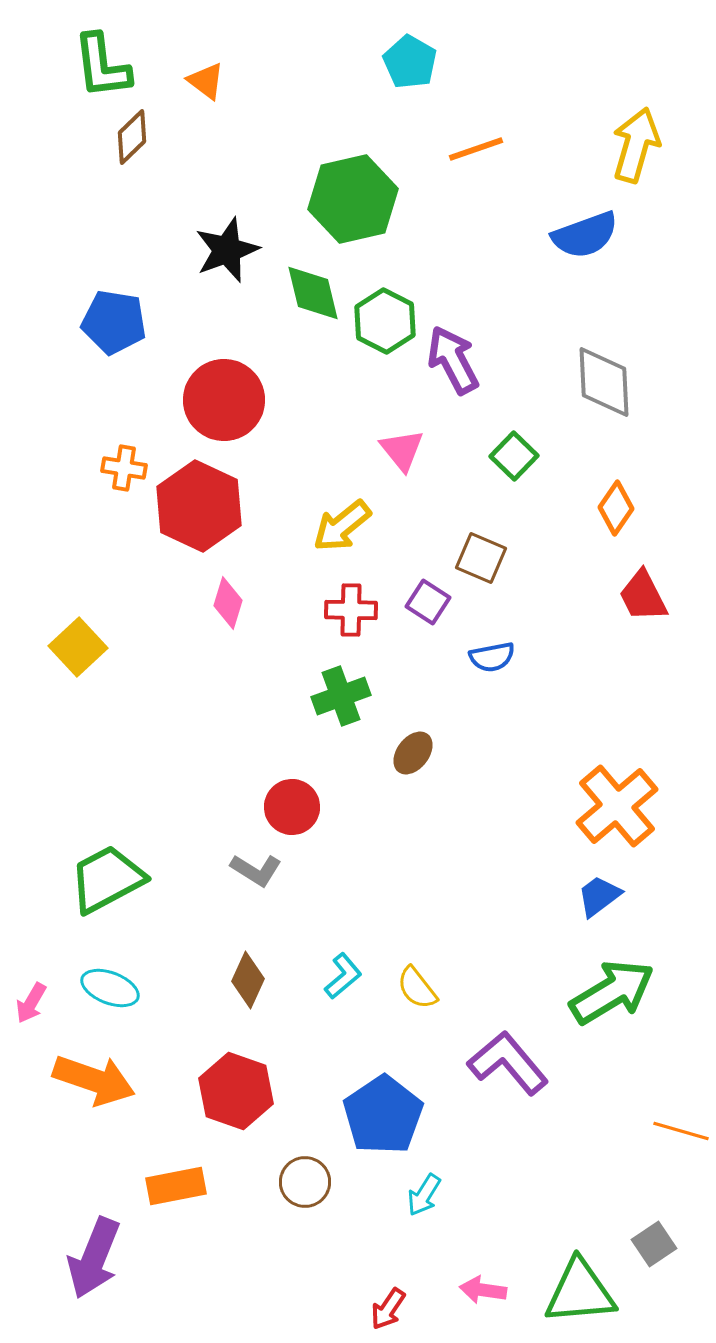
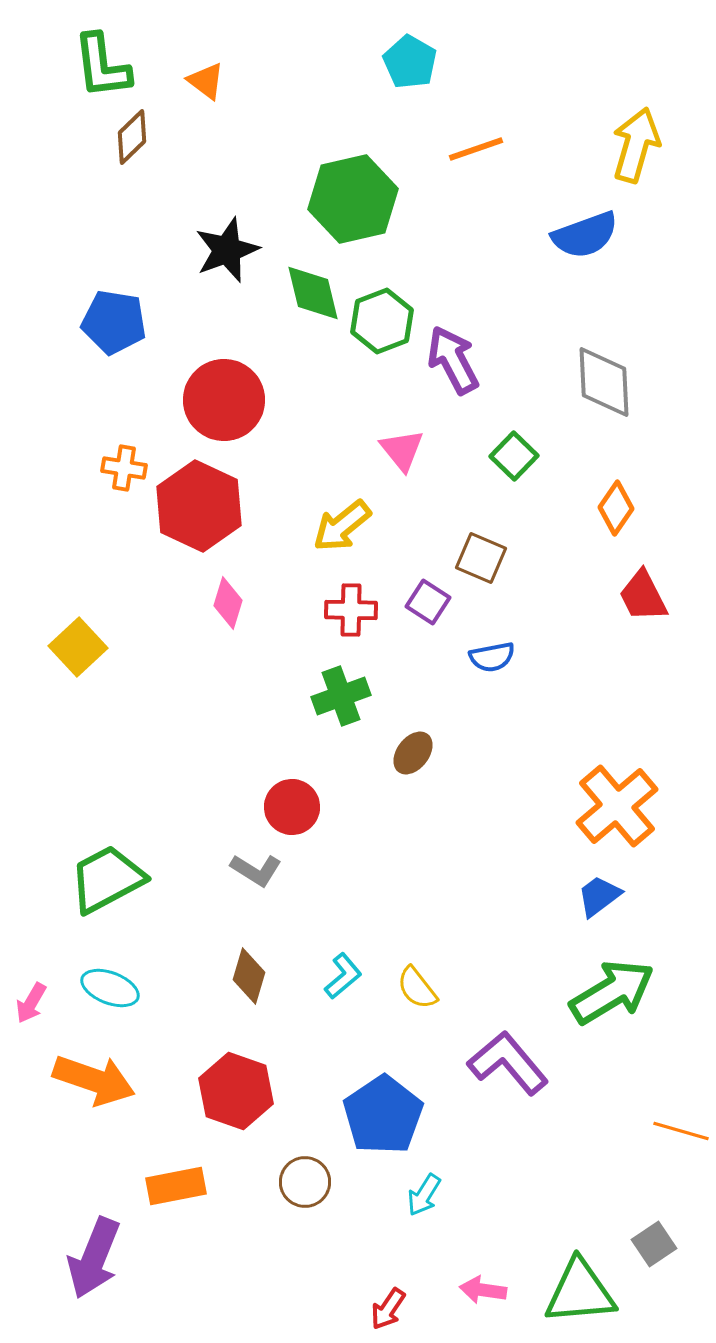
green hexagon at (385, 321): moved 3 px left; rotated 12 degrees clockwise
brown diamond at (248, 980): moved 1 px right, 4 px up; rotated 8 degrees counterclockwise
